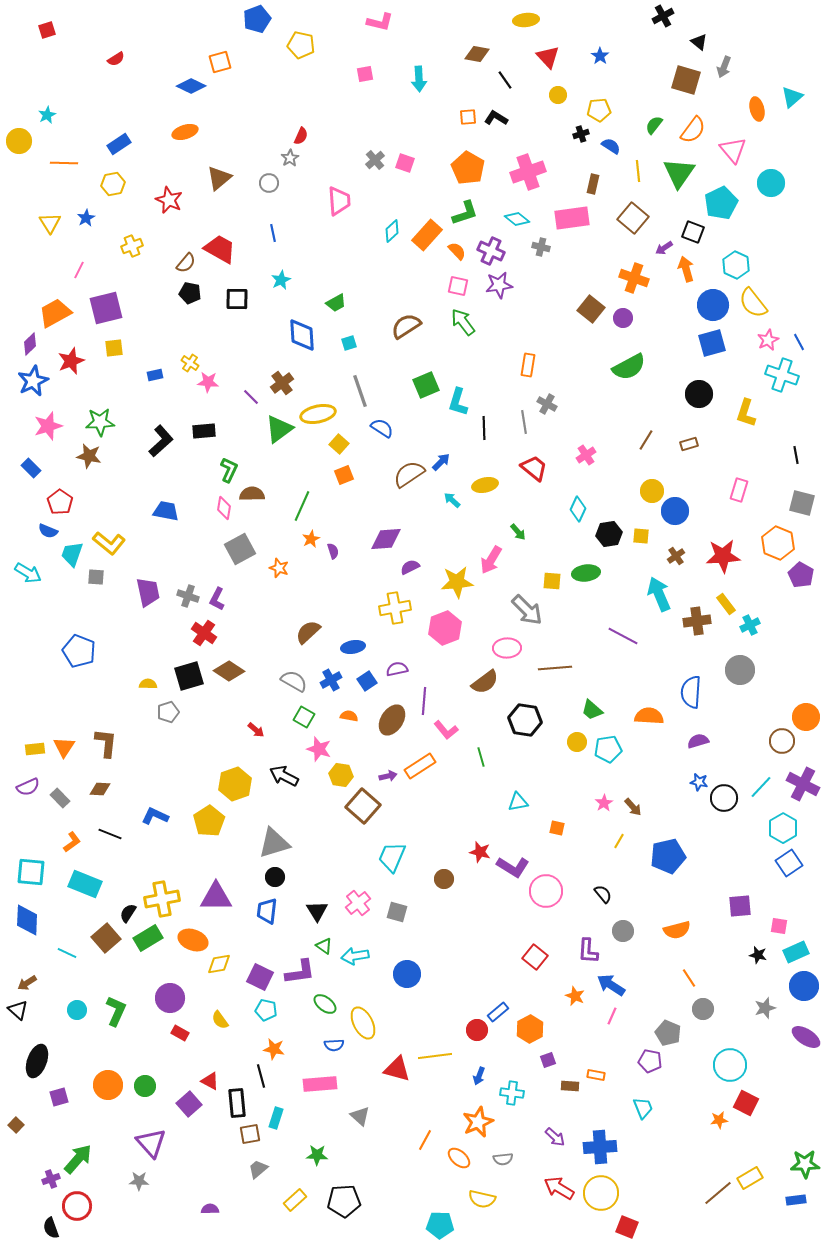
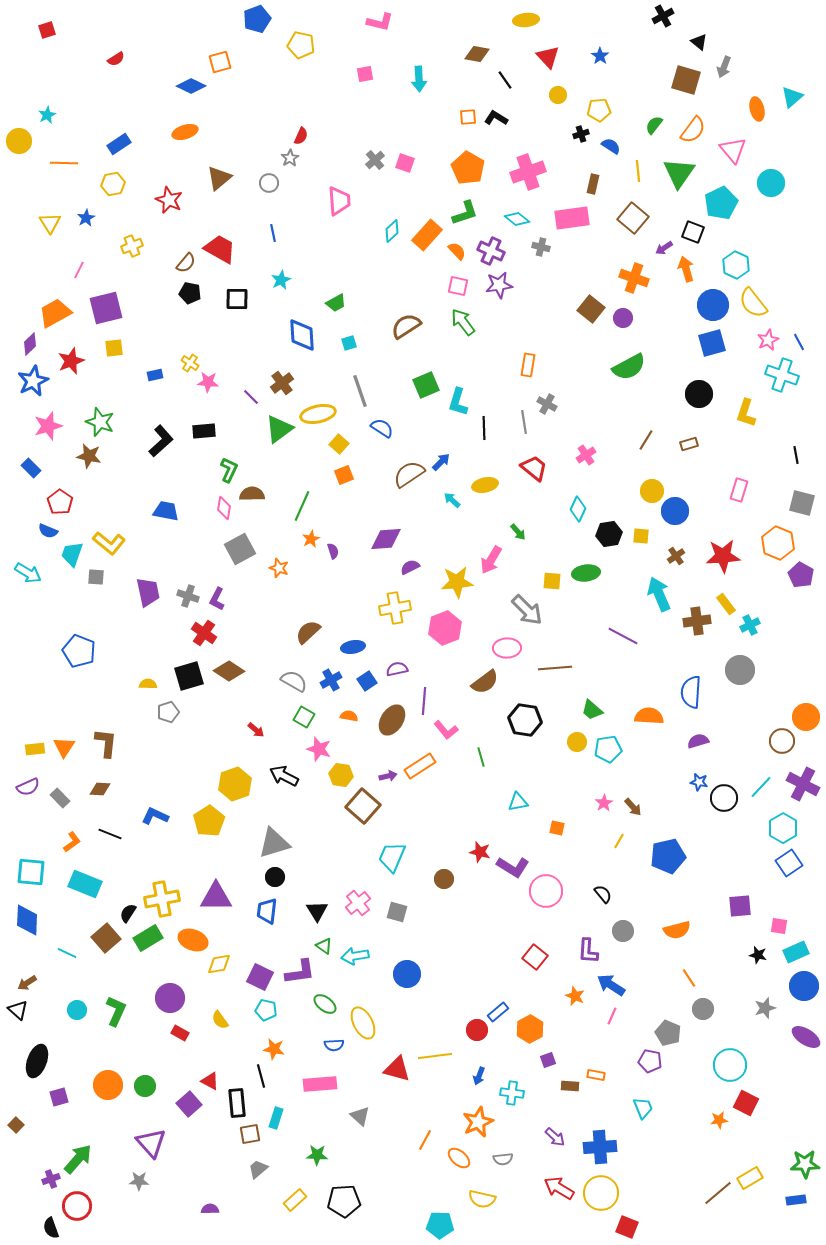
green star at (100, 422): rotated 24 degrees clockwise
